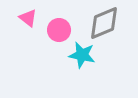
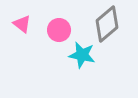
pink triangle: moved 6 px left, 6 px down
gray diamond: moved 3 px right, 1 px down; rotated 18 degrees counterclockwise
